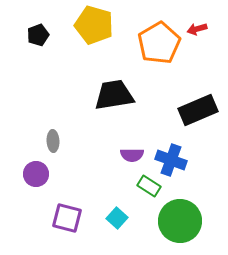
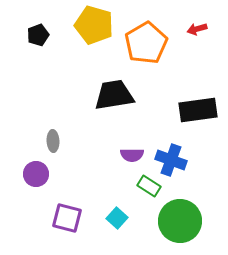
orange pentagon: moved 13 px left
black rectangle: rotated 15 degrees clockwise
